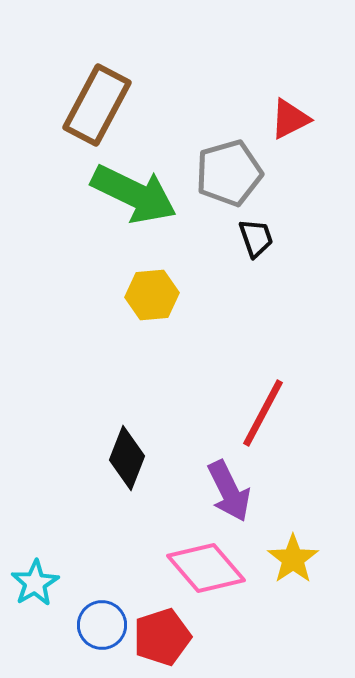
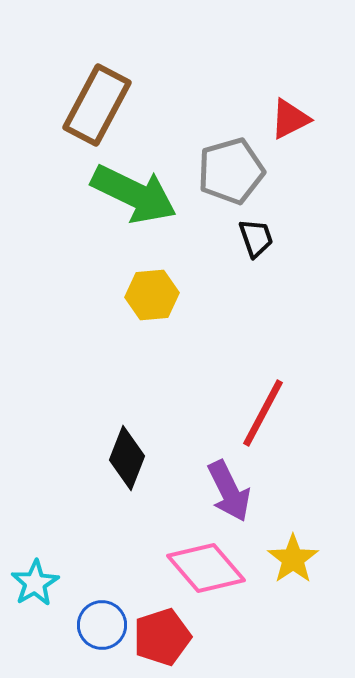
gray pentagon: moved 2 px right, 2 px up
